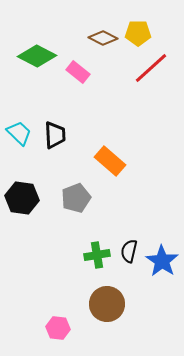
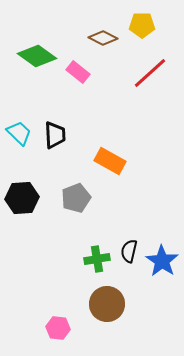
yellow pentagon: moved 4 px right, 8 px up
green diamond: rotated 9 degrees clockwise
red line: moved 1 px left, 5 px down
orange rectangle: rotated 12 degrees counterclockwise
black hexagon: rotated 12 degrees counterclockwise
green cross: moved 4 px down
